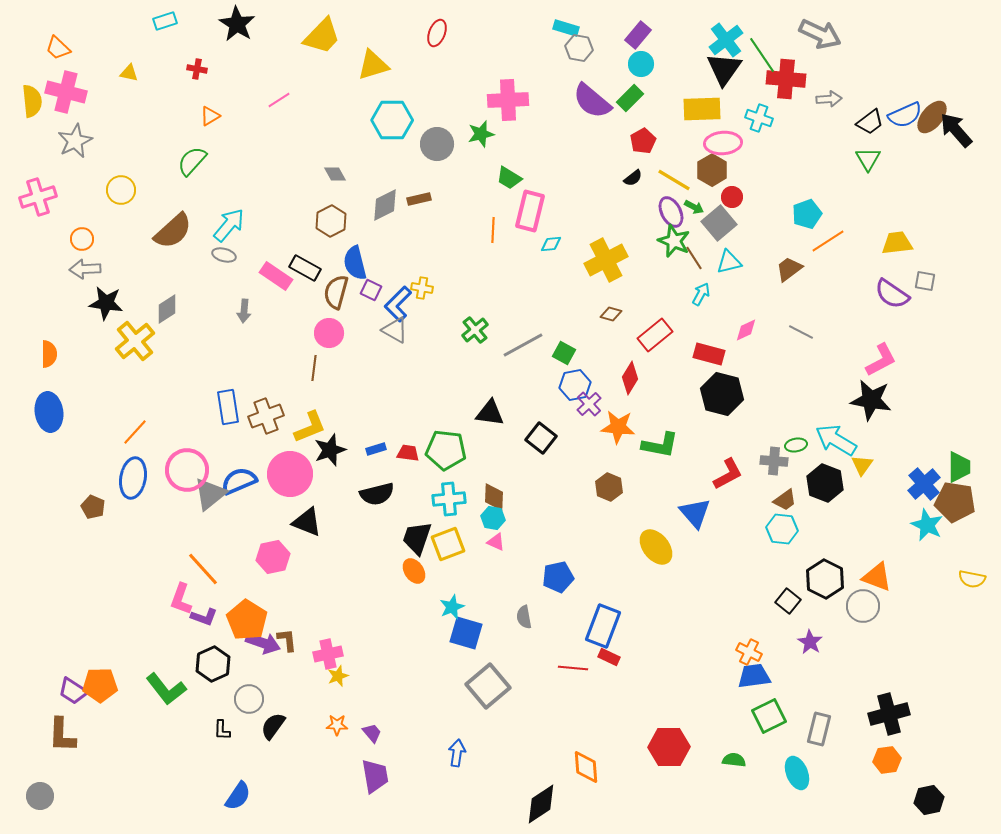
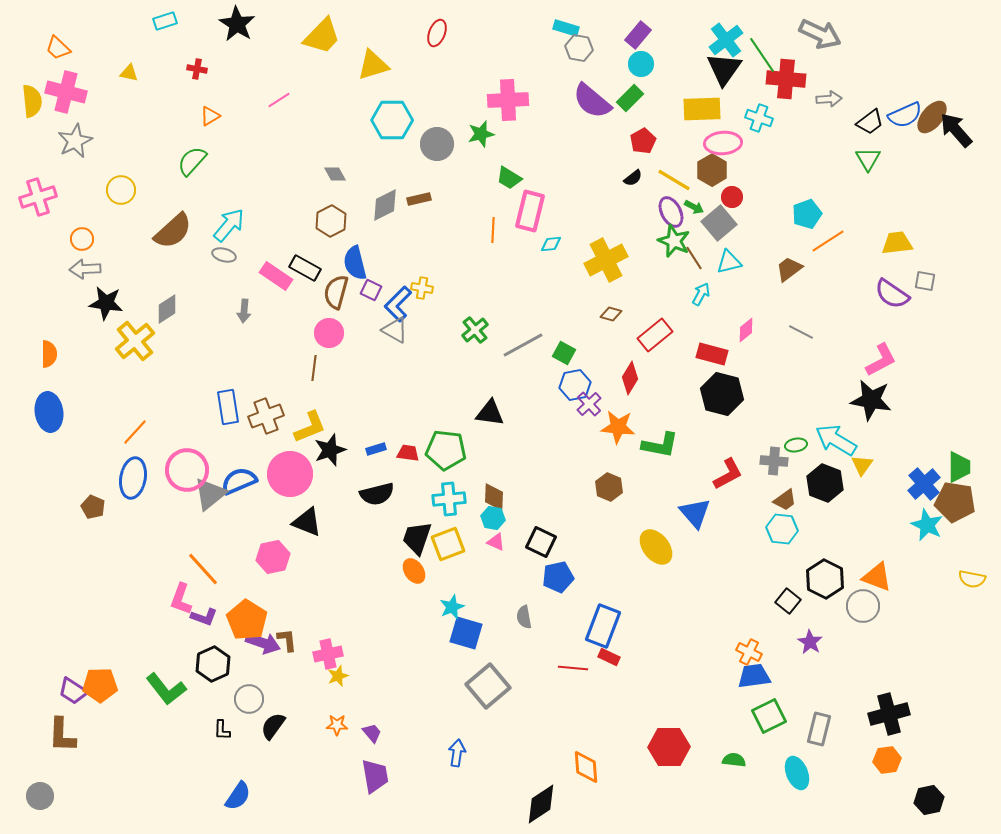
pink diamond at (746, 330): rotated 15 degrees counterclockwise
red rectangle at (709, 354): moved 3 px right
black square at (541, 438): moved 104 px down; rotated 12 degrees counterclockwise
